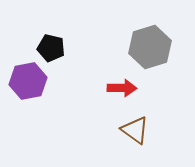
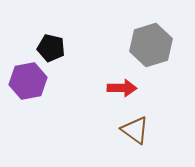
gray hexagon: moved 1 px right, 2 px up
